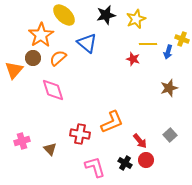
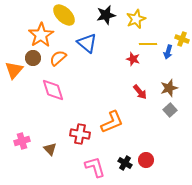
gray square: moved 25 px up
red arrow: moved 49 px up
